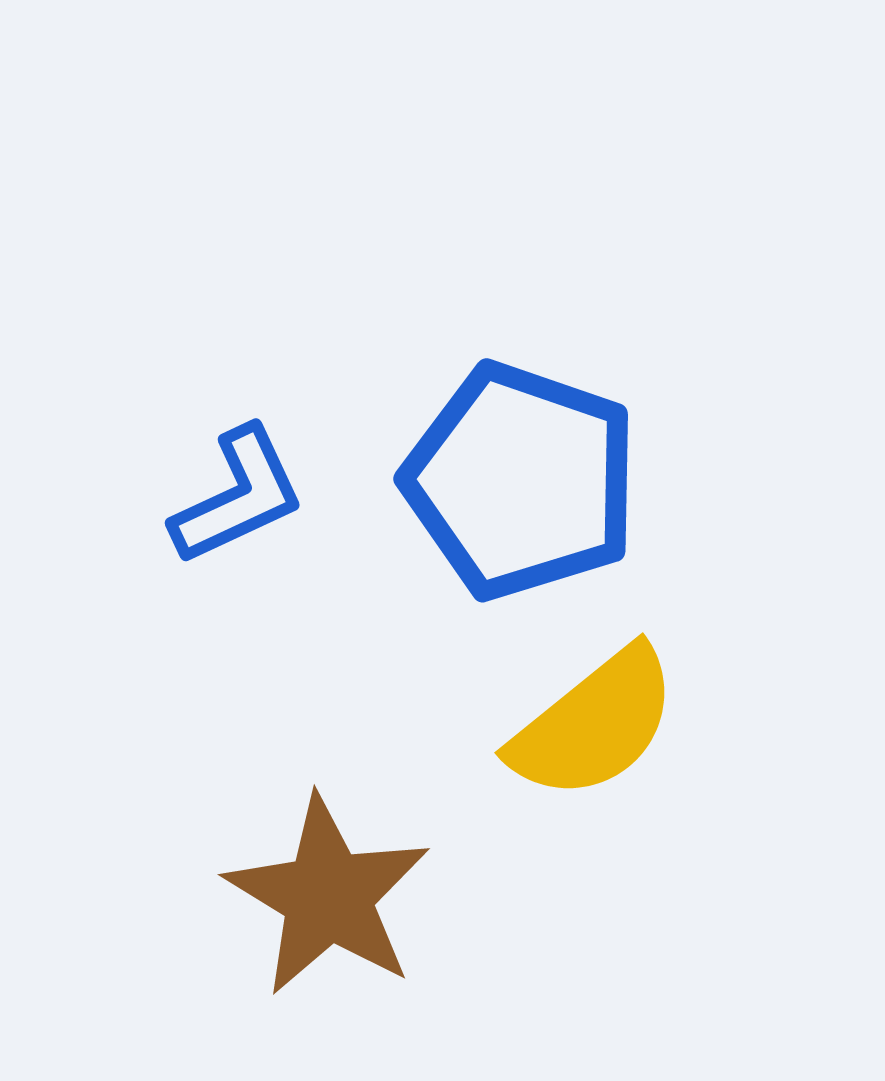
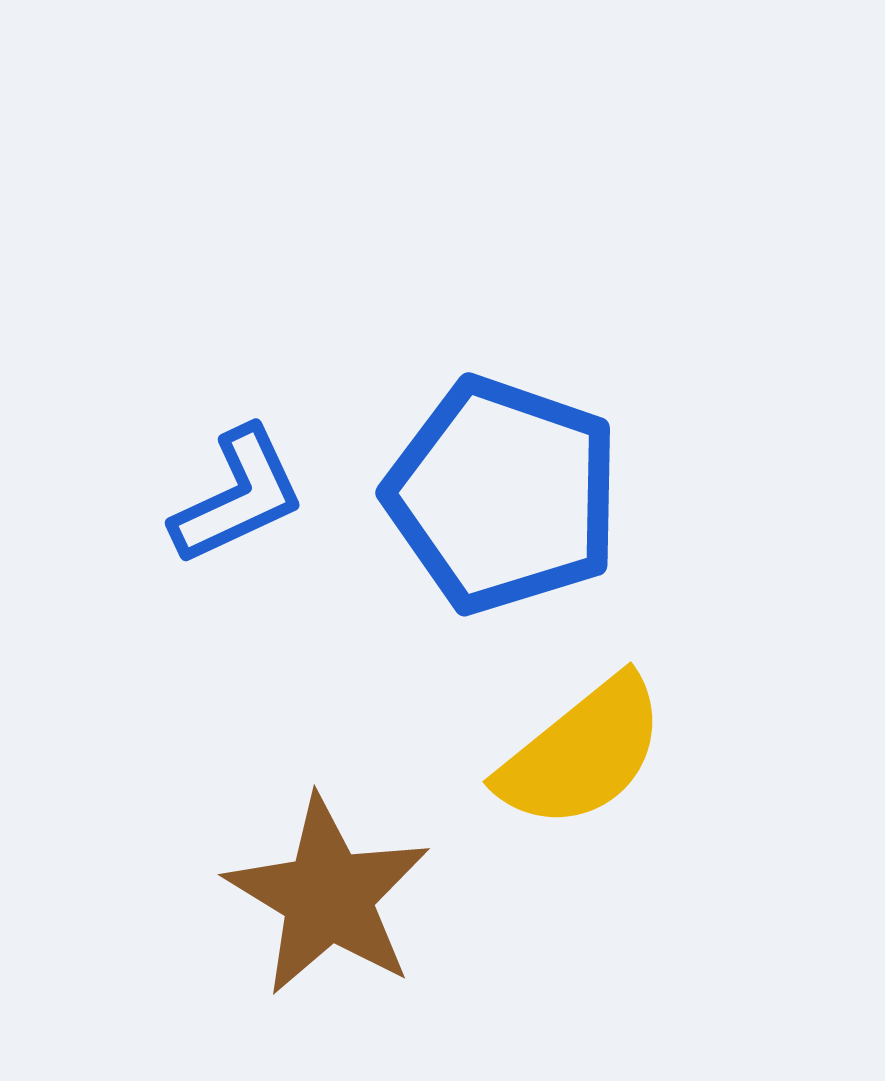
blue pentagon: moved 18 px left, 14 px down
yellow semicircle: moved 12 px left, 29 px down
